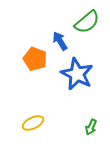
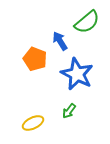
green arrow: moved 22 px left, 16 px up; rotated 14 degrees clockwise
